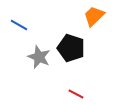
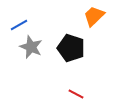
blue line: rotated 60 degrees counterclockwise
gray star: moved 8 px left, 10 px up
